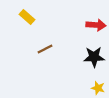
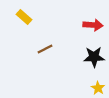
yellow rectangle: moved 3 px left
red arrow: moved 3 px left
yellow star: rotated 16 degrees clockwise
